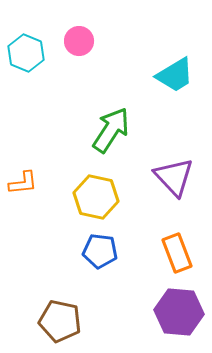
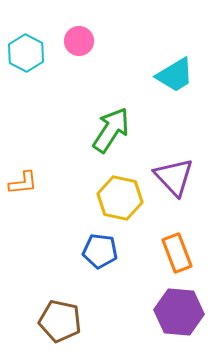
cyan hexagon: rotated 6 degrees clockwise
yellow hexagon: moved 24 px right, 1 px down
